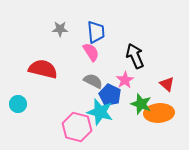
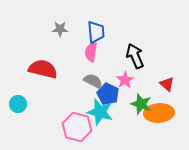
pink semicircle: rotated 138 degrees counterclockwise
blue pentagon: moved 2 px left, 1 px up
